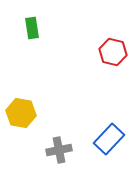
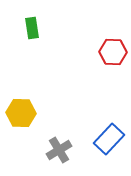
red hexagon: rotated 12 degrees counterclockwise
yellow hexagon: rotated 8 degrees counterclockwise
gray cross: rotated 20 degrees counterclockwise
